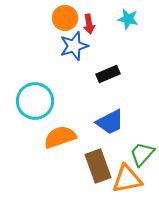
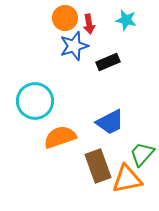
cyan star: moved 2 px left, 1 px down
black rectangle: moved 12 px up
